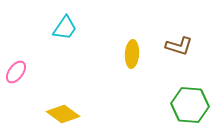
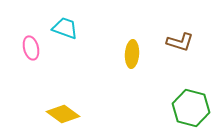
cyan trapezoid: rotated 104 degrees counterclockwise
brown L-shape: moved 1 px right, 4 px up
pink ellipse: moved 15 px right, 24 px up; rotated 50 degrees counterclockwise
green hexagon: moved 1 px right, 3 px down; rotated 9 degrees clockwise
